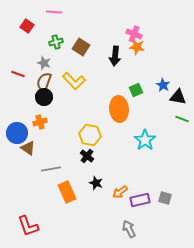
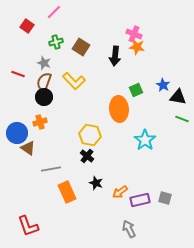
pink line: rotated 49 degrees counterclockwise
